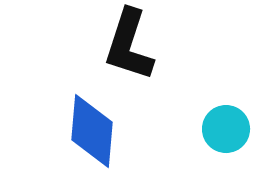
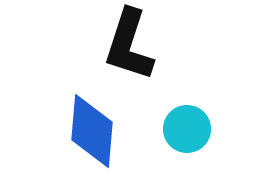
cyan circle: moved 39 px left
